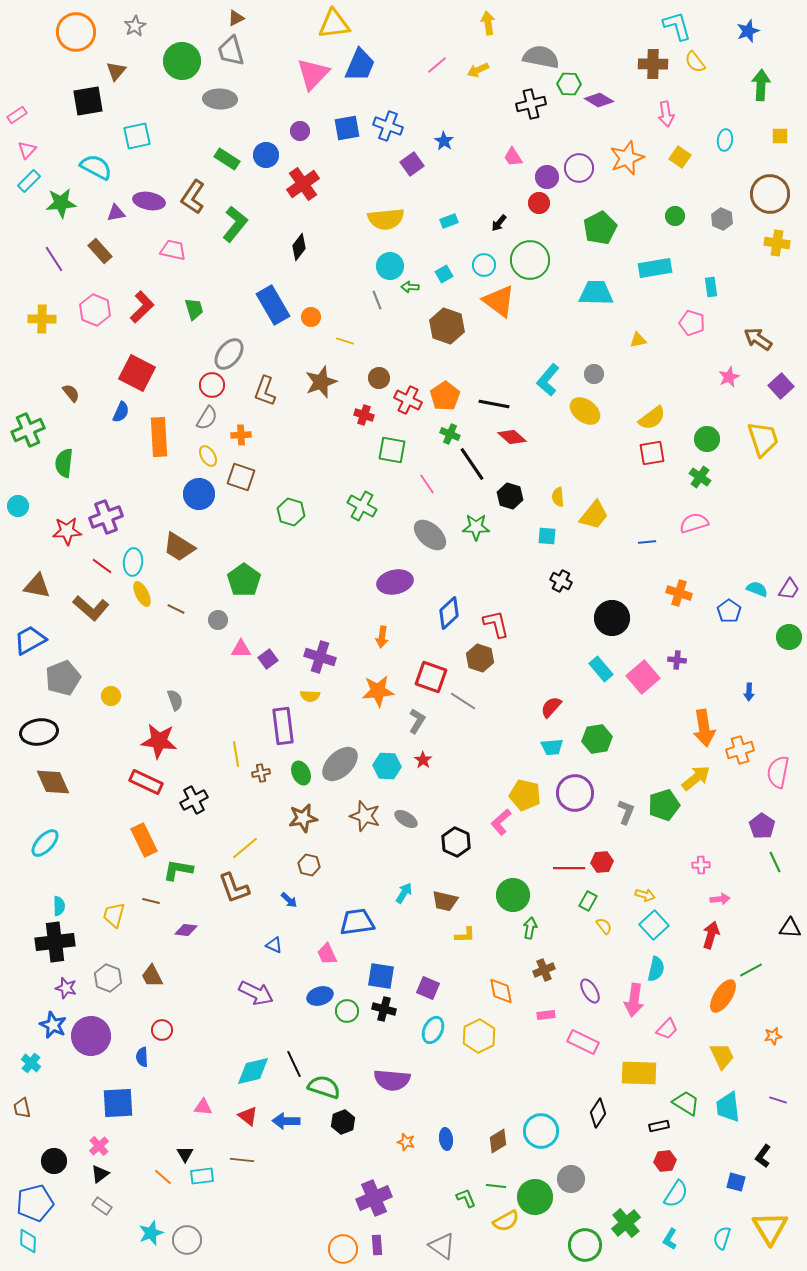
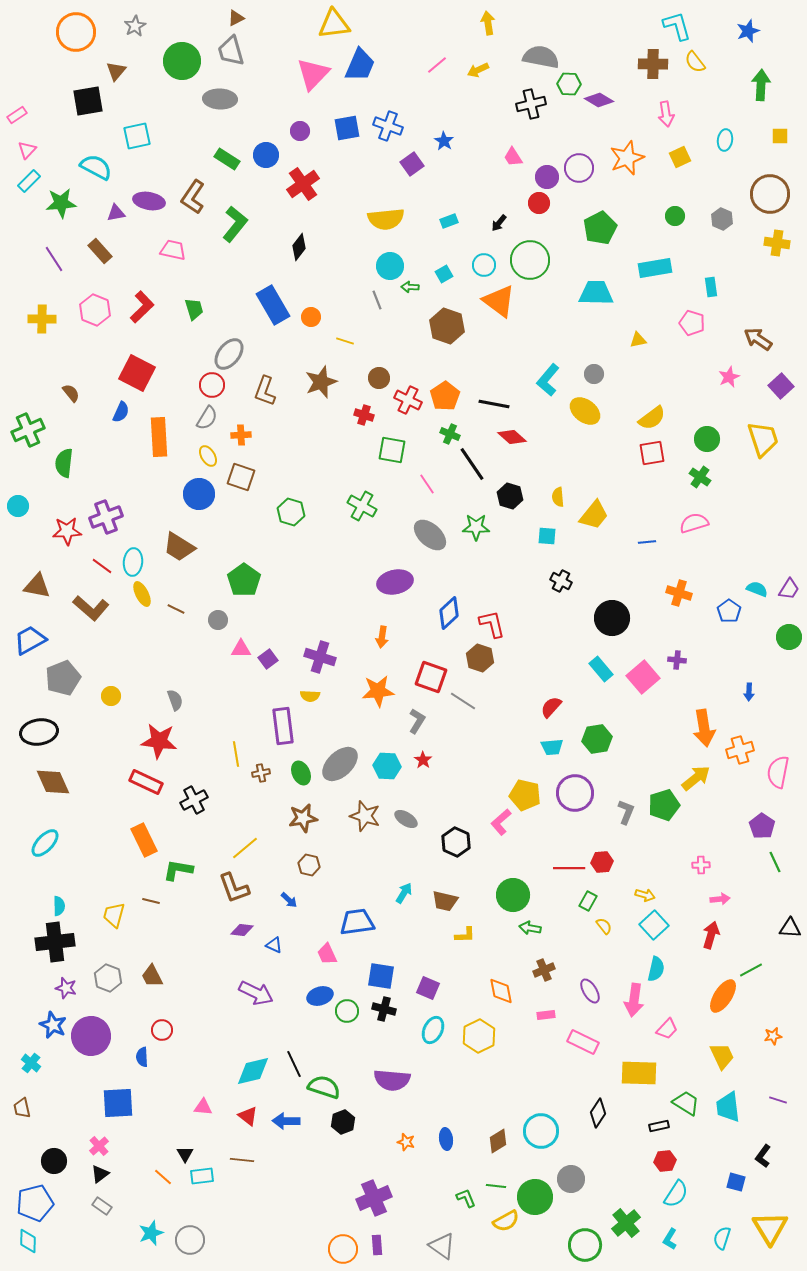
yellow square at (680, 157): rotated 30 degrees clockwise
red L-shape at (496, 624): moved 4 px left
green arrow at (530, 928): rotated 90 degrees counterclockwise
purple diamond at (186, 930): moved 56 px right
gray circle at (187, 1240): moved 3 px right
